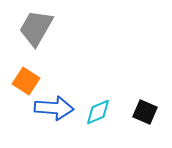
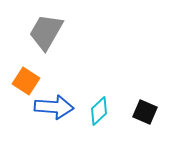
gray trapezoid: moved 10 px right, 4 px down
blue arrow: moved 1 px up
cyan diamond: moved 1 px right, 1 px up; rotated 20 degrees counterclockwise
